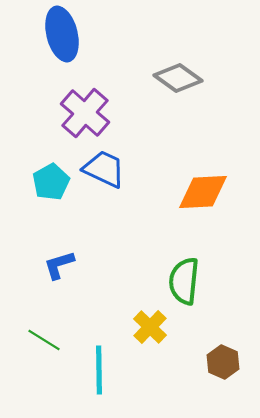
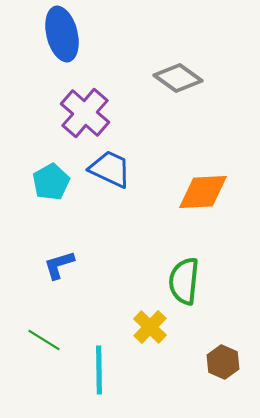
blue trapezoid: moved 6 px right
